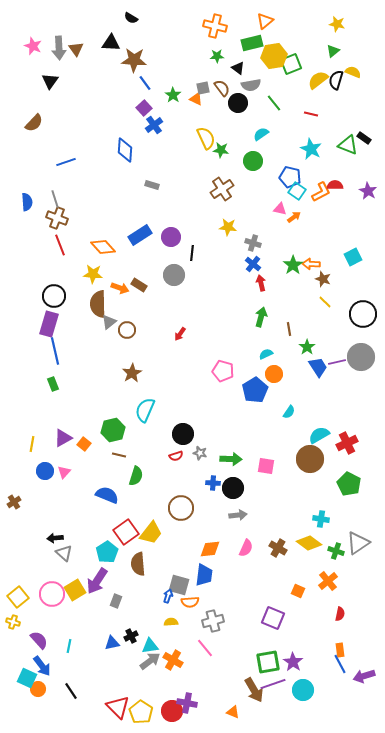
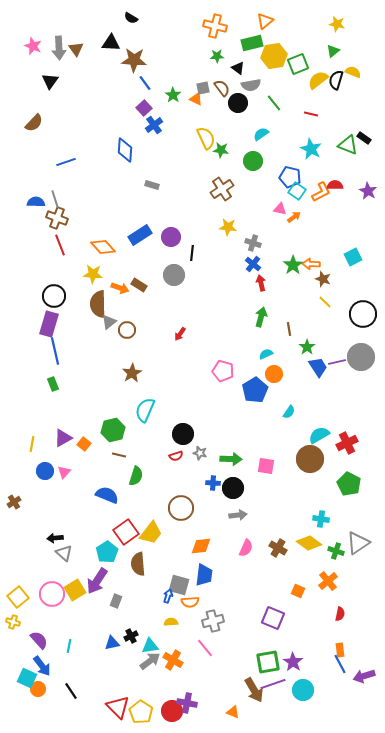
green square at (291, 64): moved 7 px right
blue semicircle at (27, 202): moved 9 px right; rotated 84 degrees counterclockwise
orange diamond at (210, 549): moved 9 px left, 3 px up
